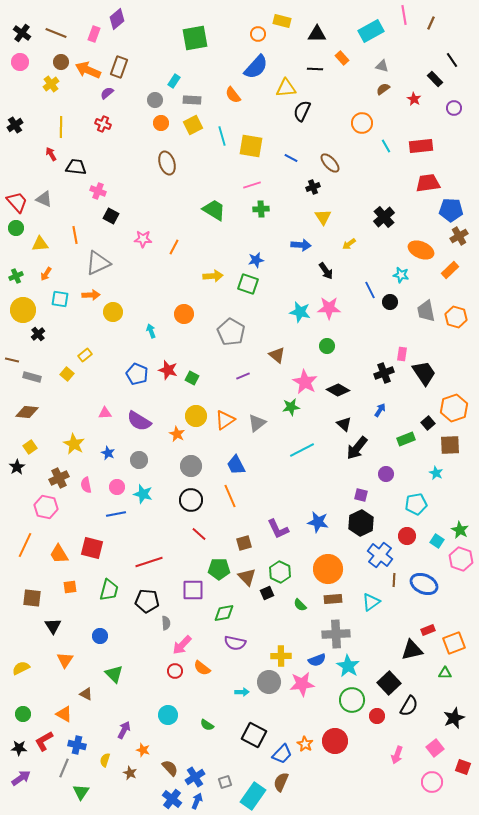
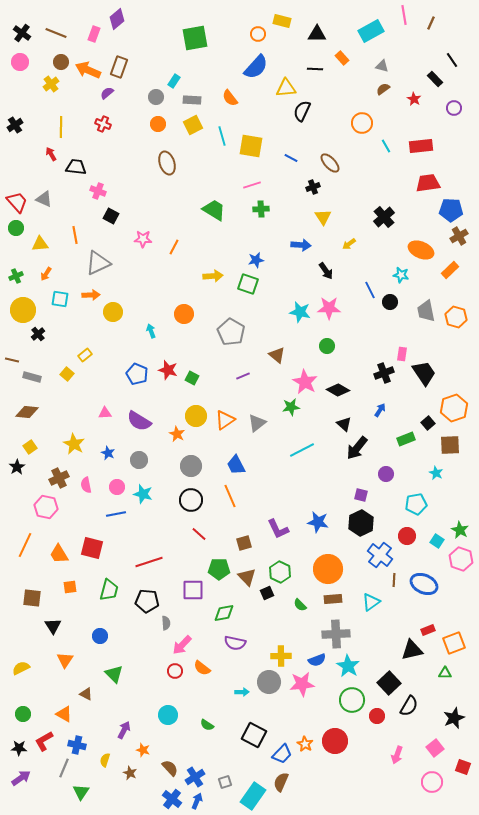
orange semicircle at (233, 95): moved 3 px left, 3 px down
gray circle at (155, 100): moved 1 px right, 3 px up
orange circle at (161, 123): moved 3 px left, 1 px down
